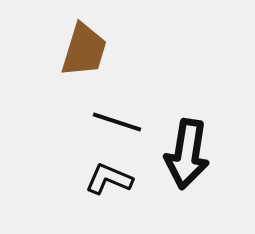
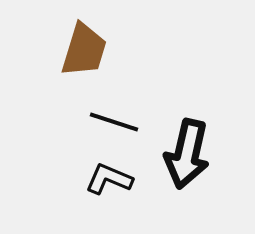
black line: moved 3 px left
black arrow: rotated 4 degrees clockwise
